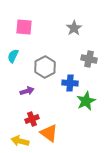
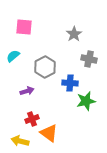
gray star: moved 6 px down
cyan semicircle: rotated 24 degrees clockwise
green star: rotated 12 degrees clockwise
